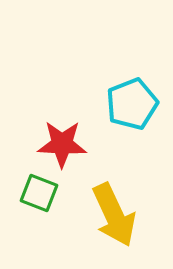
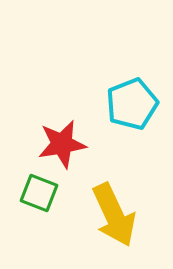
red star: rotated 12 degrees counterclockwise
